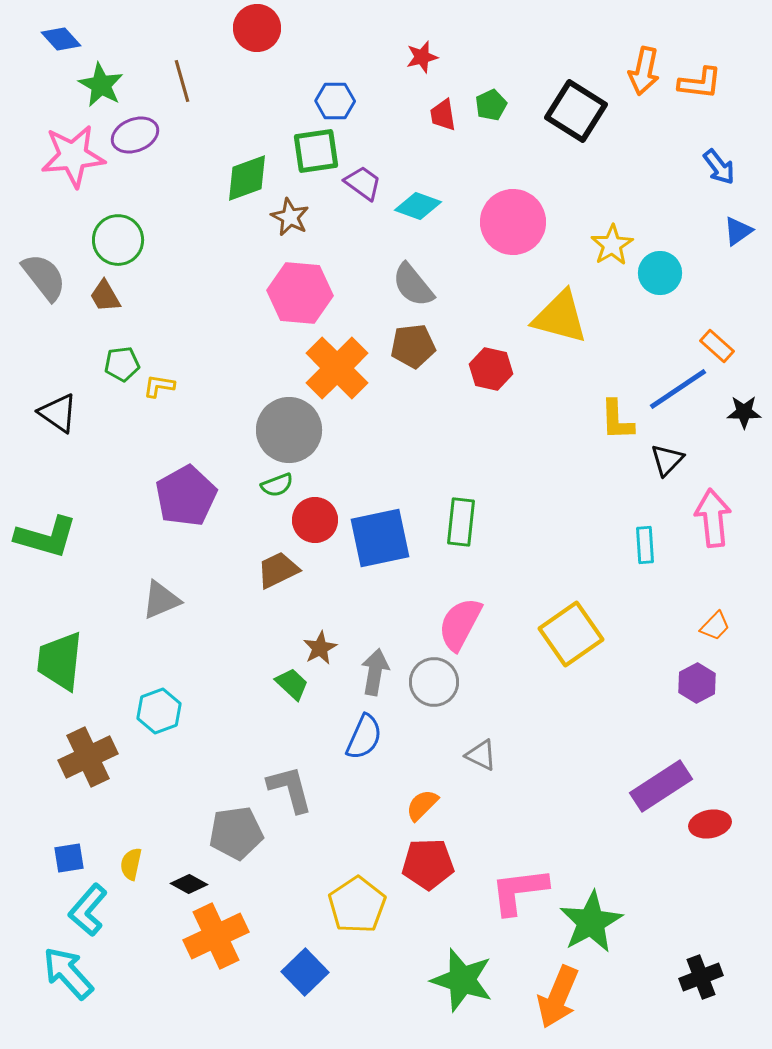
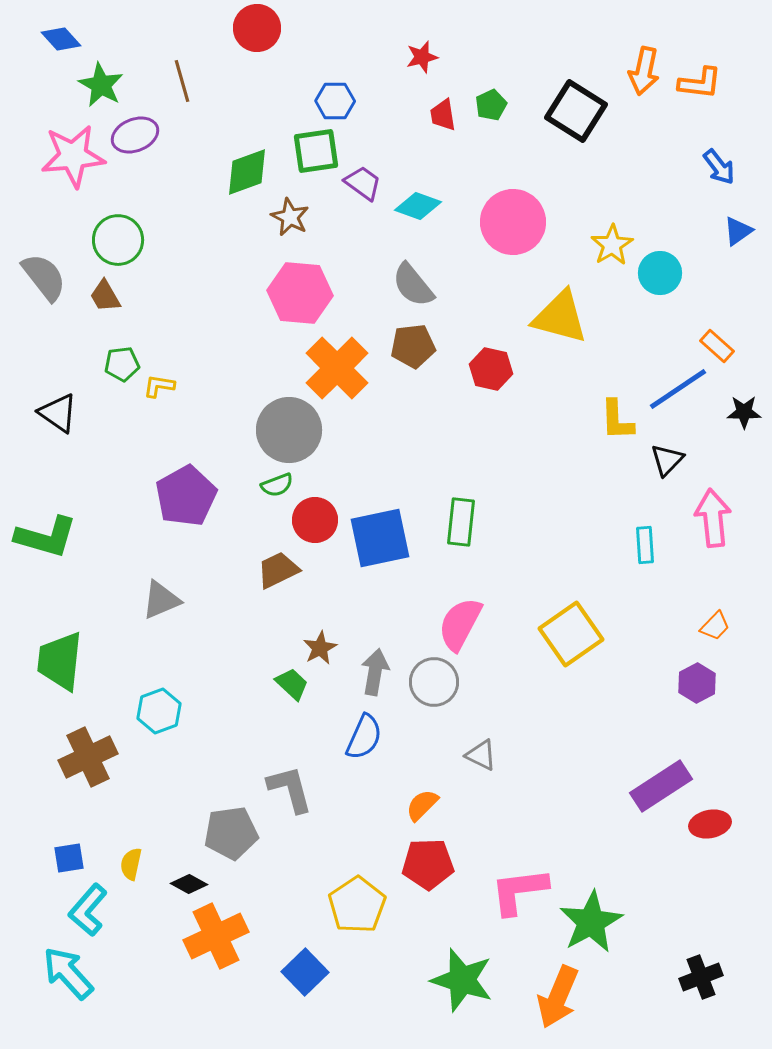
green diamond at (247, 178): moved 6 px up
gray pentagon at (236, 833): moved 5 px left
